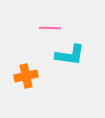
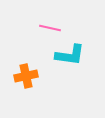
pink line: rotated 10 degrees clockwise
